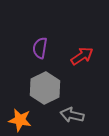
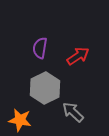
red arrow: moved 4 px left
gray arrow: moved 1 px right, 3 px up; rotated 30 degrees clockwise
